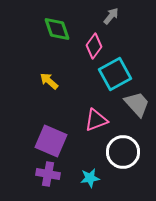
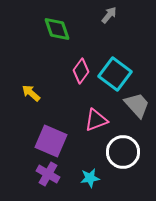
gray arrow: moved 2 px left, 1 px up
pink diamond: moved 13 px left, 25 px down
cyan square: rotated 24 degrees counterclockwise
yellow arrow: moved 18 px left, 12 px down
gray trapezoid: moved 1 px down
purple cross: rotated 20 degrees clockwise
